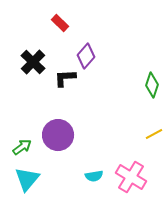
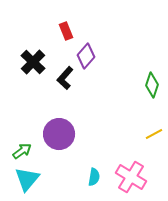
red rectangle: moved 6 px right, 8 px down; rotated 24 degrees clockwise
black L-shape: rotated 45 degrees counterclockwise
purple circle: moved 1 px right, 1 px up
green arrow: moved 4 px down
cyan semicircle: moved 1 px down; rotated 72 degrees counterclockwise
